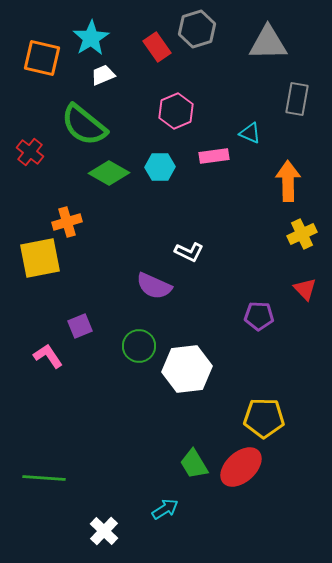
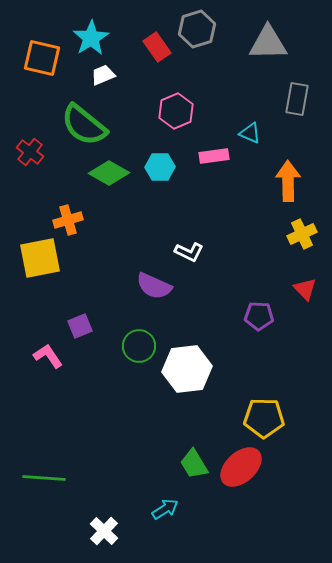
orange cross: moved 1 px right, 2 px up
